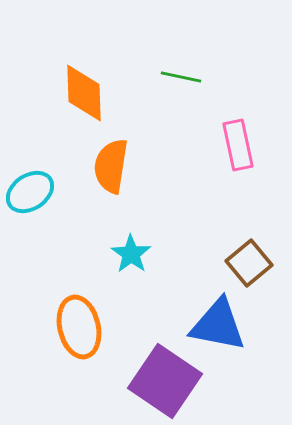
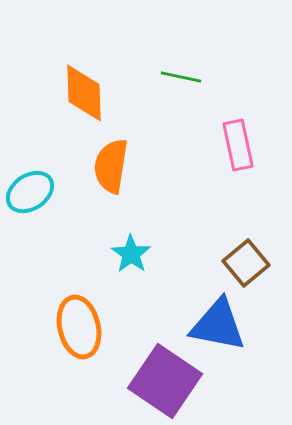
brown square: moved 3 px left
